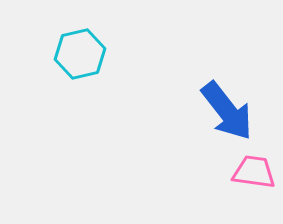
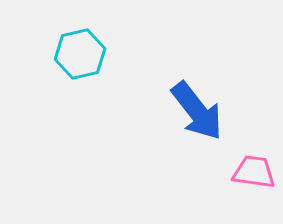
blue arrow: moved 30 px left
